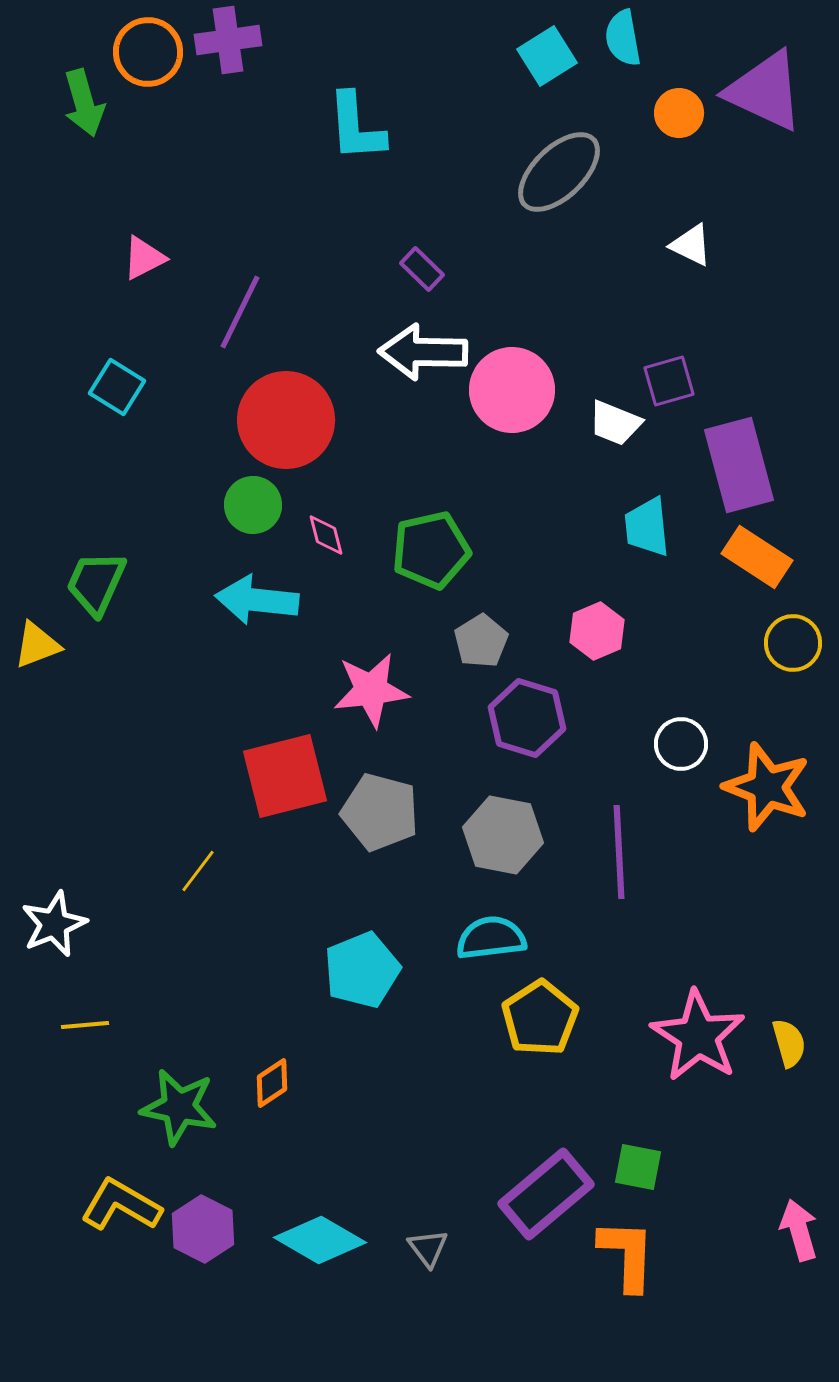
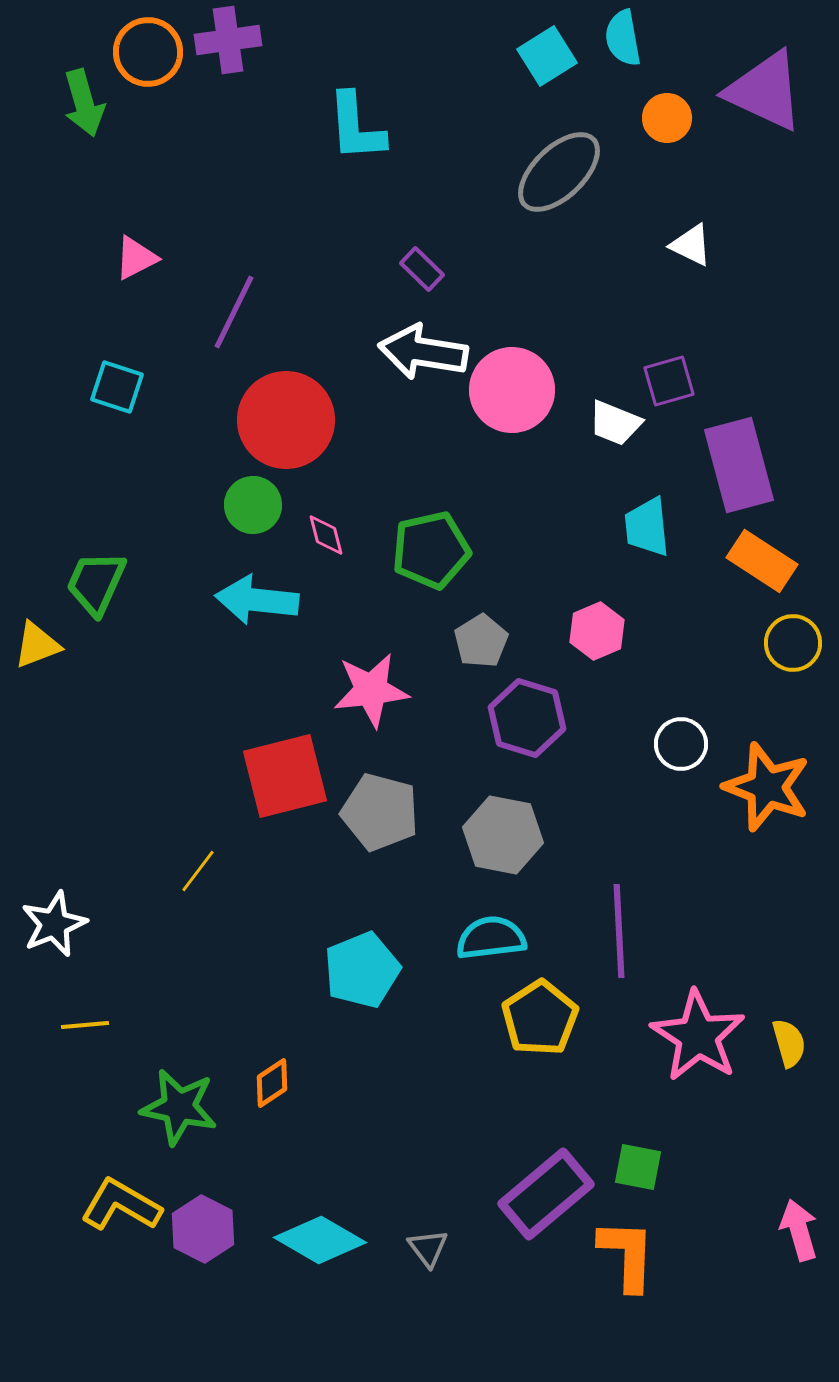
orange circle at (679, 113): moved 12 px left, 5 px down
pink triangle at (144, 258): moved 8 px left
purple line at (240, 312): moved 6 px left
white arrow at (423, 352): rotated 8 degrees clockwise
cyan square at (117, 387): rotated 14 degrees counterclockwise
orange rectangle at (757, 557): moved 5 px right, 4 px down
purple line at (619, 852): moved 79 px down
